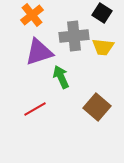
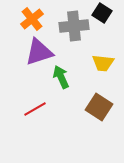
orange cross: moved 4 px down
gray cross: moved 10 px up
yellow trapezoid: moved 16 px down
brown square: moved 2 px right; rotated 8 degrees counterclockwise
